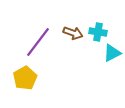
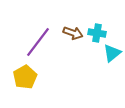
cyan cross: moved 1 px left, 1 px down
cyan triangle: rotated 12 degrees counterclockwise
yellow pentagon: moved 1 px up
